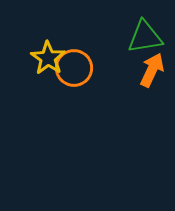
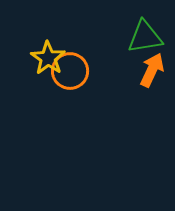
orange circle: moved 4 px left, 3 px down
